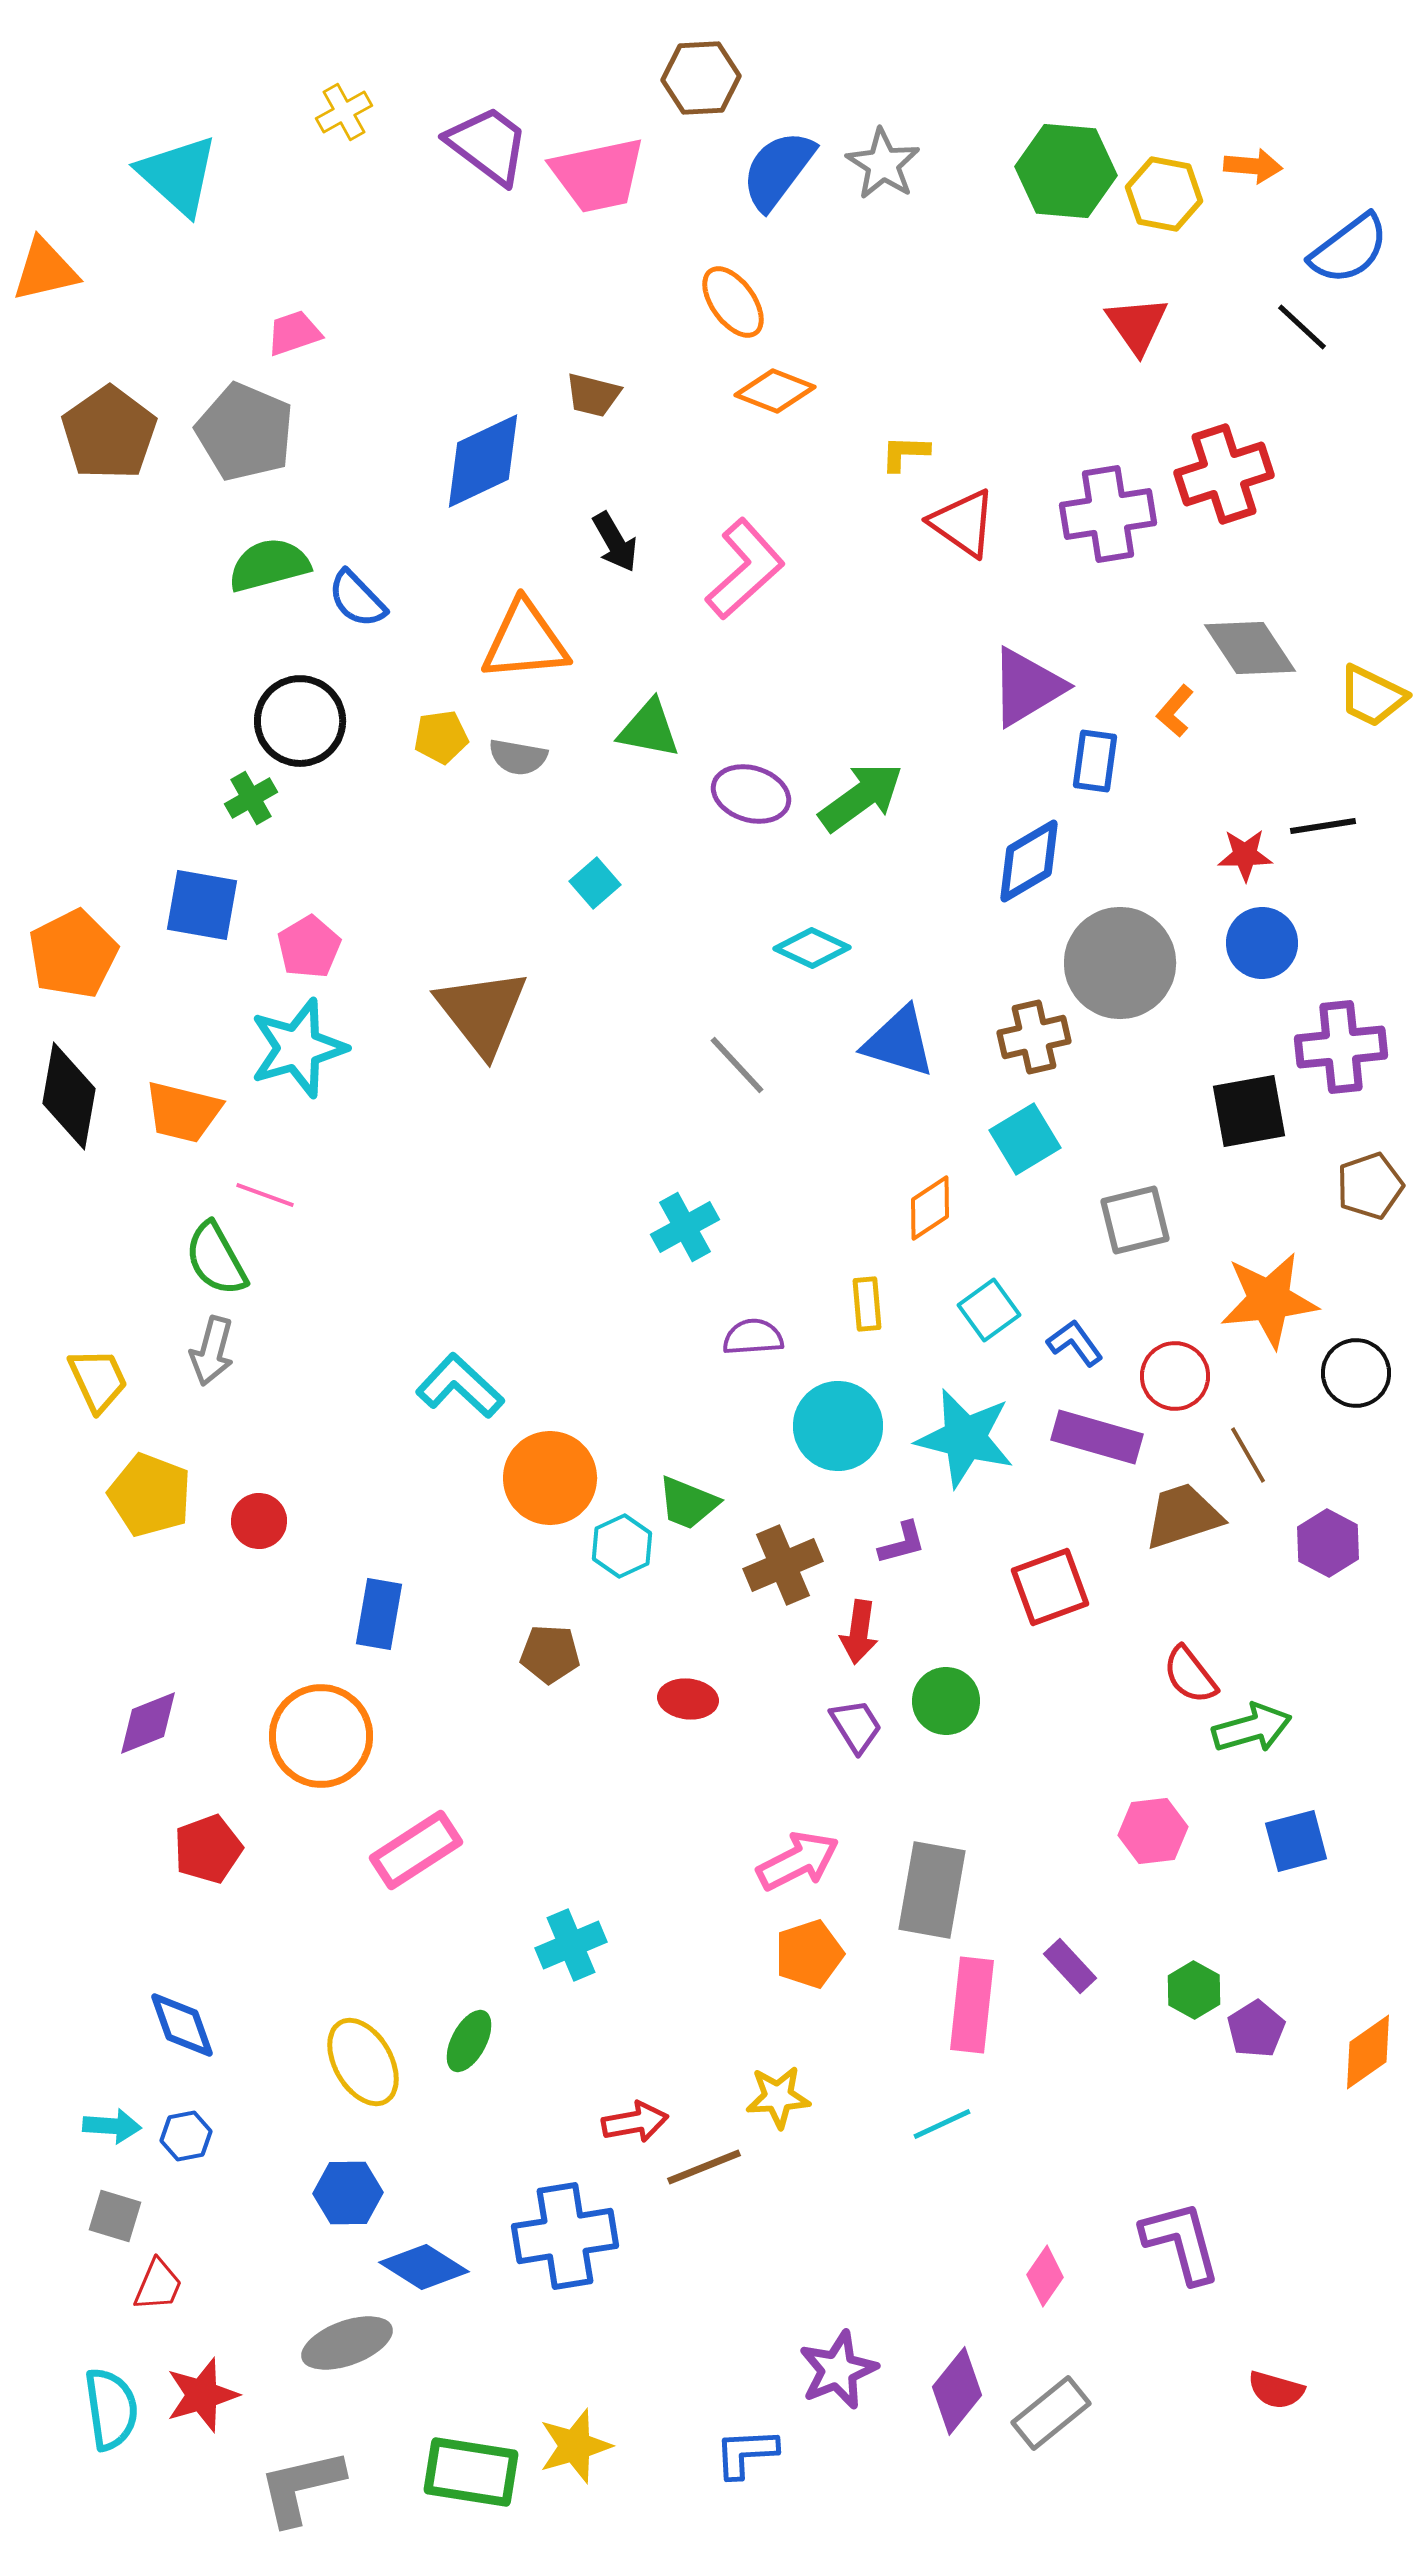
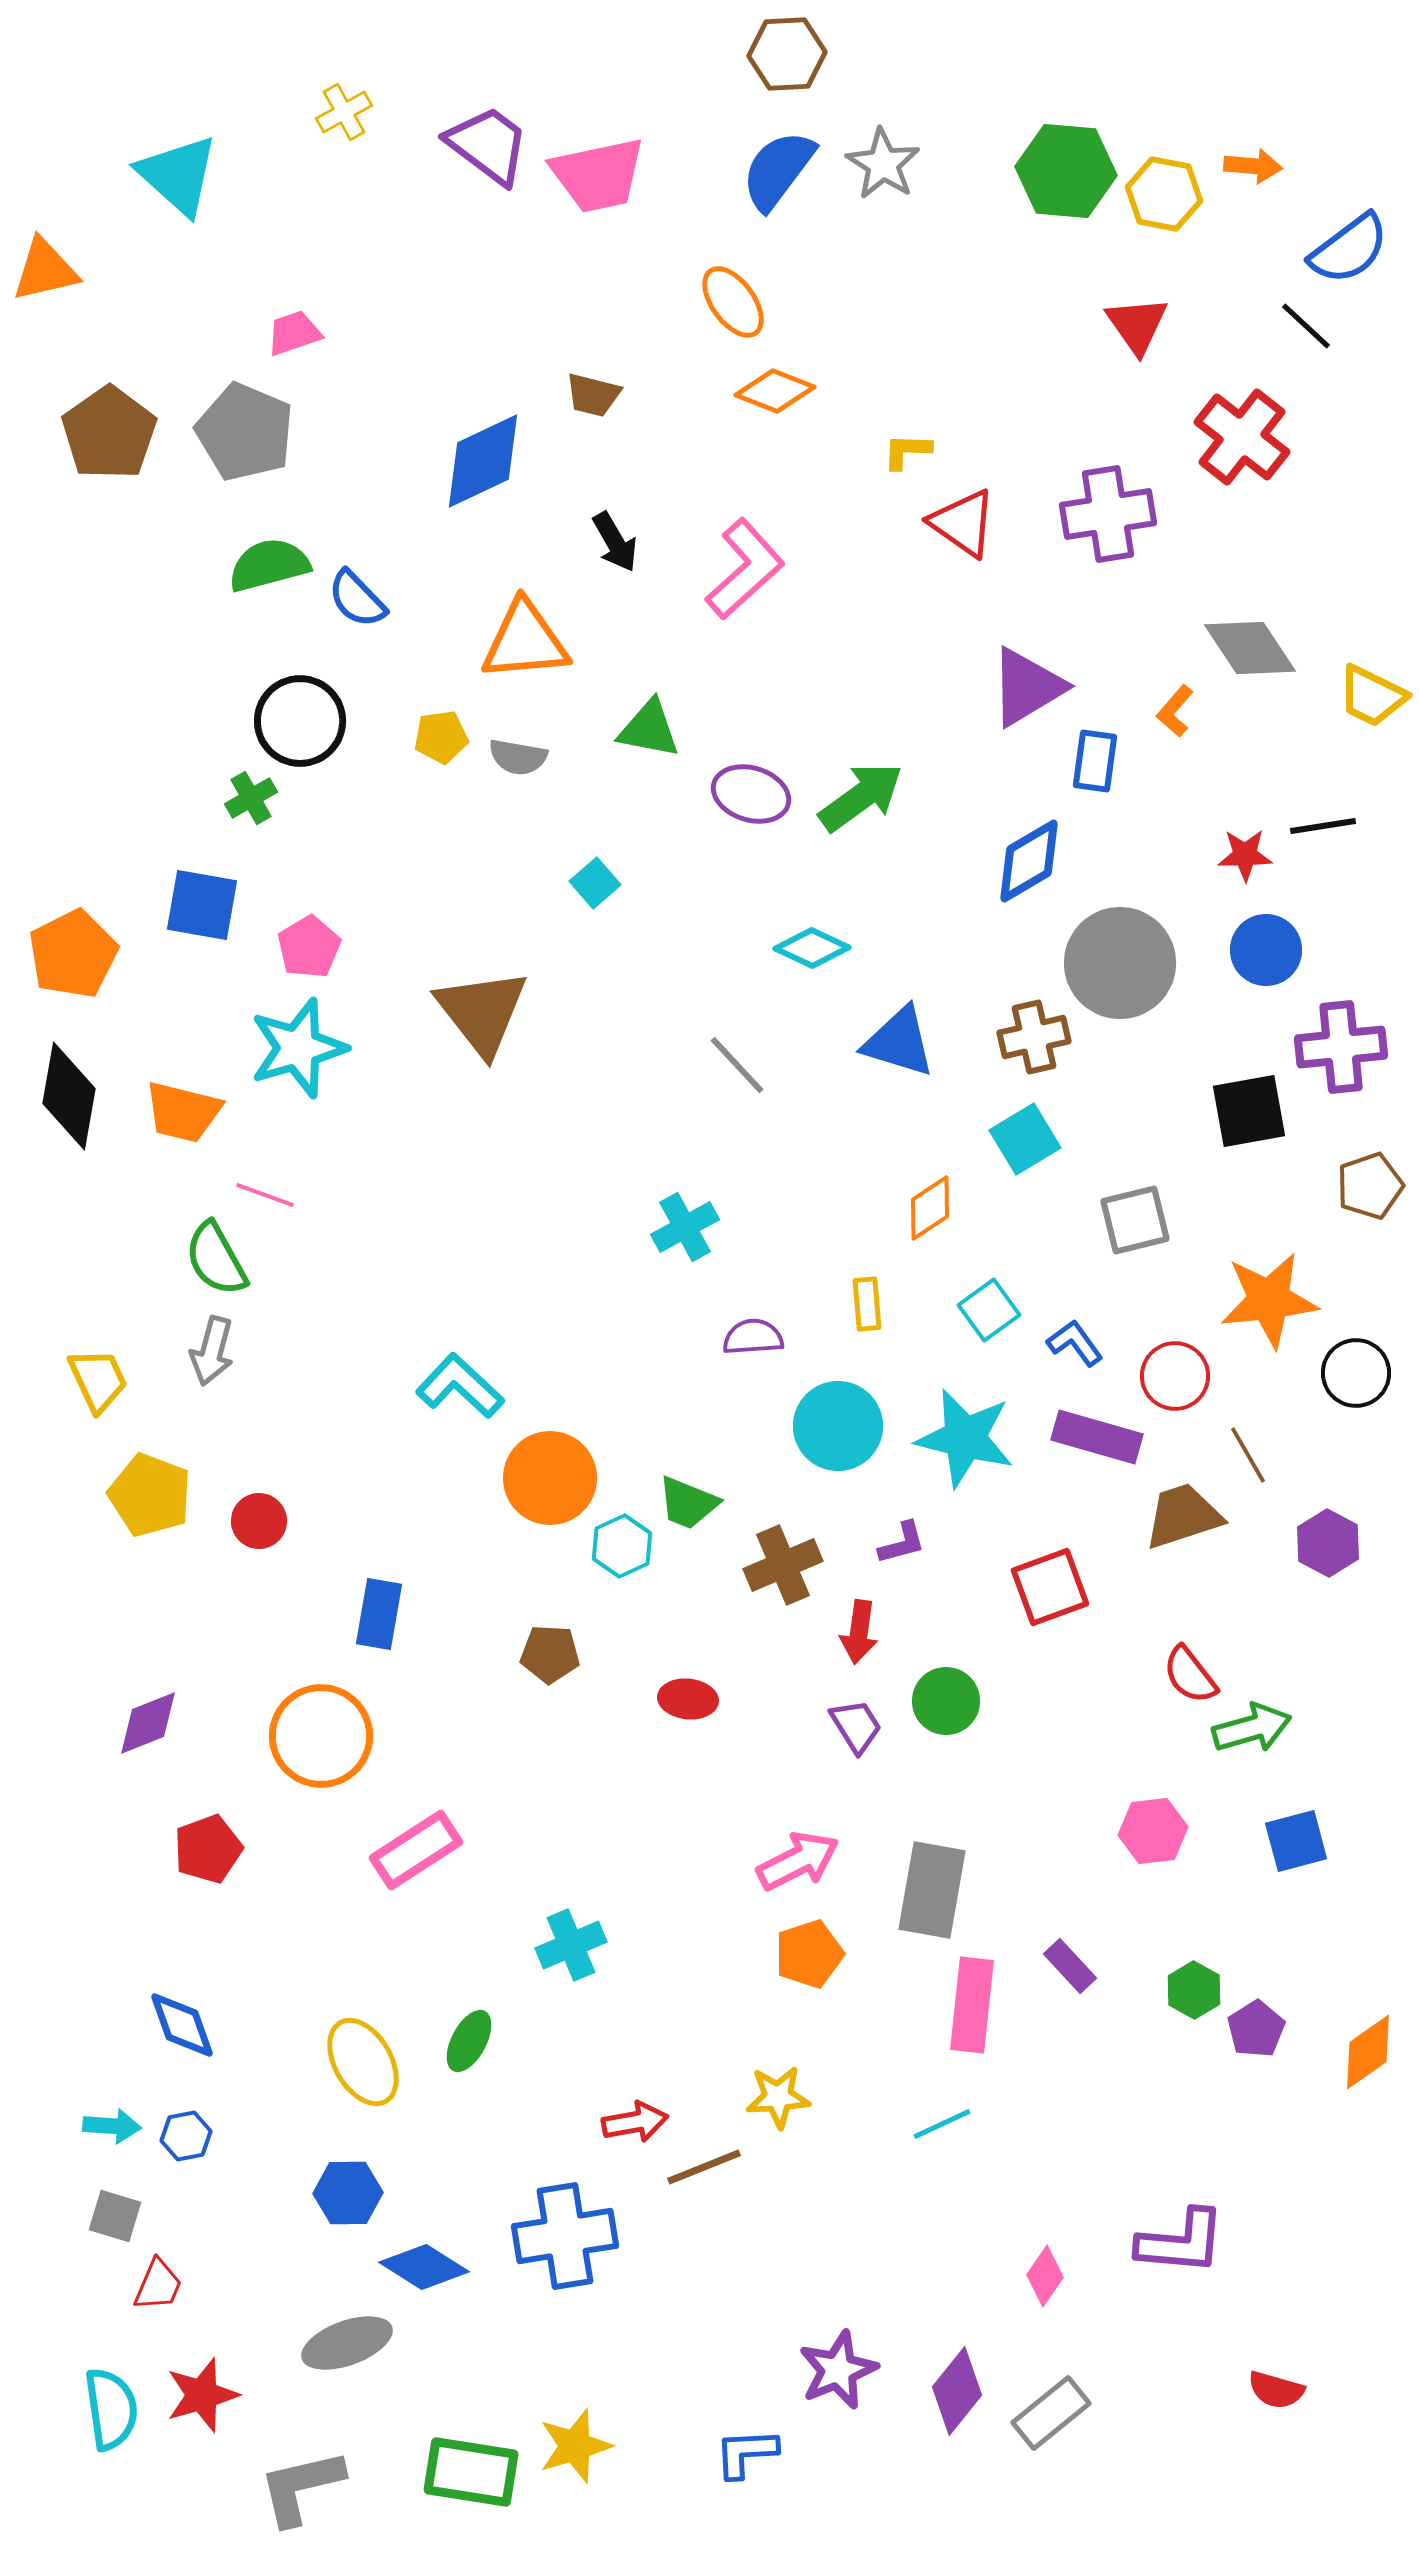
brown hexagon at (701, 78): moved 86 px right, 24 px up
black line at (1302, 327): moved 4 px right, 1 px up
yellow L-shape at (905, 453): moved 2 px right, 2 px up
red cross at (1224, 474): moved 18 px right, 37 px up; rotated 34 degrees counterclockwise
blue circle at (1262, 943): moved 4 px right, 7 px down
purple L-shape at (1181, 2242): rotated 110 degrees clockwise
